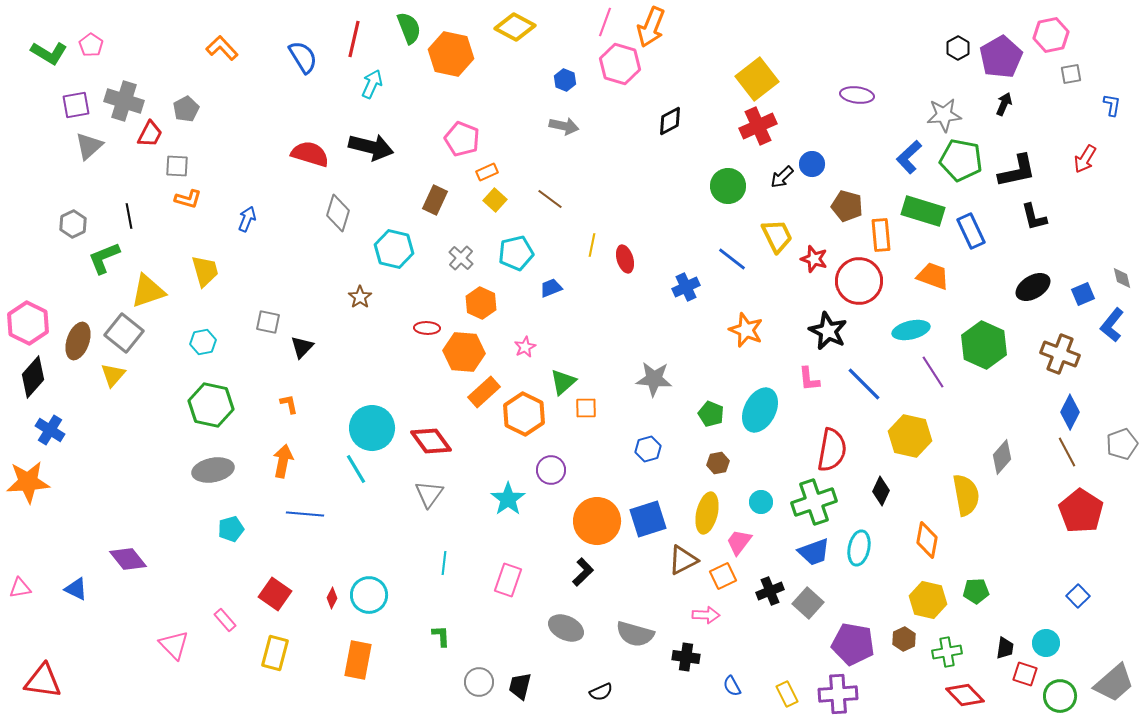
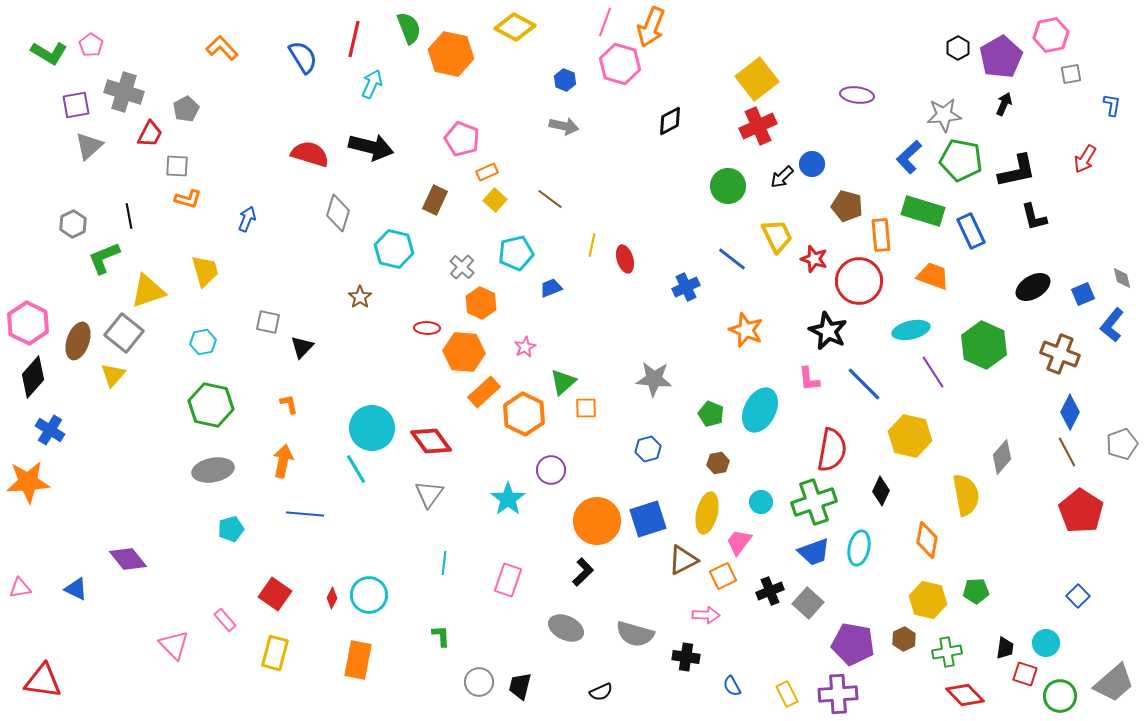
gray cross at (124, 101): moved 9 px up
gray cross at (461, 258): moved 1 px right, 9 px down
